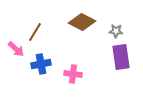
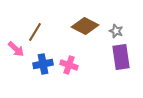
brown diamond: moved 3 px right, 4 px down
gray star: rotated 16 degrees clockwise
blue cross: moved 2 px right
pink cross: moved 4 px left, 9 px up; rotated 12 degrees clockwise
